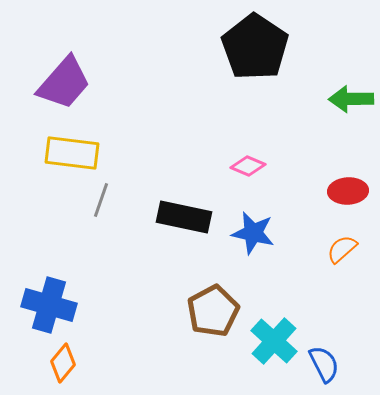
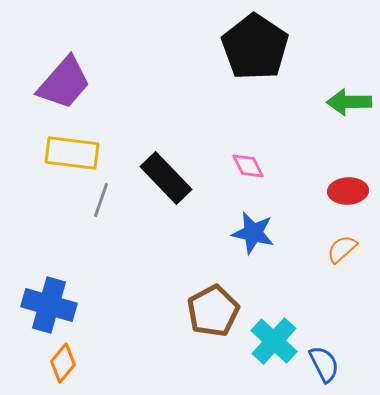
green arrow: moved 2 px left, 3 px down
pink diamond: rotated 40 degrees clockwise
black rectangle: moved 18 px left, 39 px up; rotated 34 degrees clockwise
